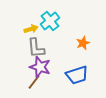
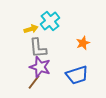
gray L-shape: moved 2 px right
